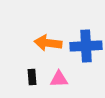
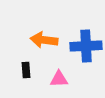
orange arrow: moved 4 px left, 3 px up
black rectangle: moved 6 px left, 7 px up
